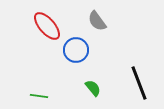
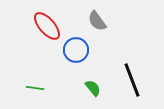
black line: moved 7 px left, 3 px up
green line: moved 4 px left, 8 px up
